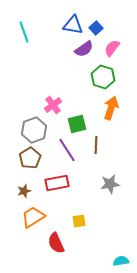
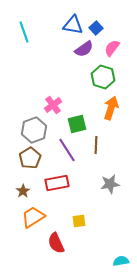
brown star: moved 1 px left; rotated 16 degrees counterclockwise
